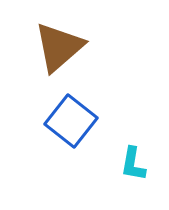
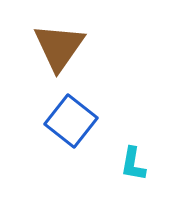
brown triangle: rotated 14 degrees counterclockwise
